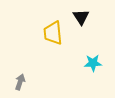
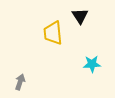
black triangle: moved 1 px left, 1 px up
cyan star: moved 1 px left, 1 px down
